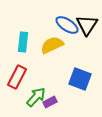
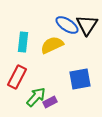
blue square: rotated 30 degrees counterclockwise
